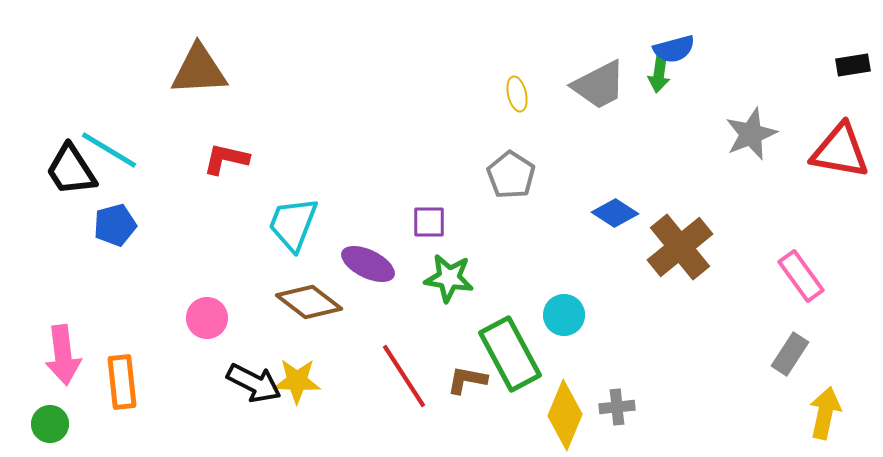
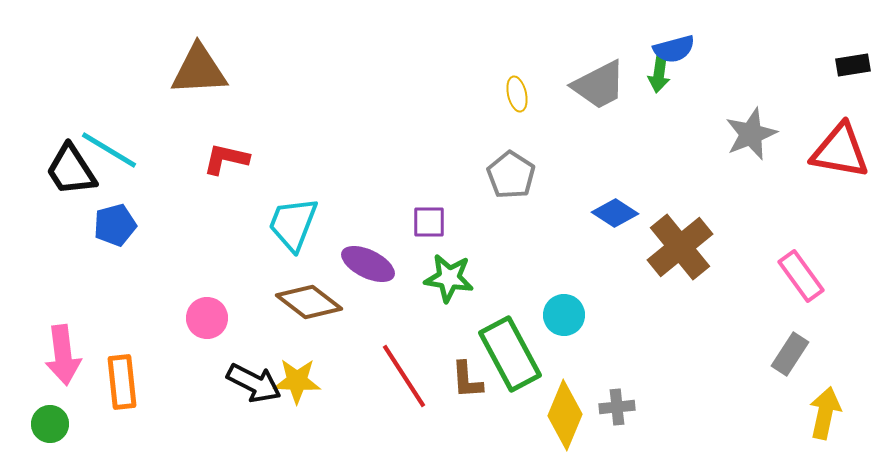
brown L-shape: rotated 105 degrees counterclockwise
